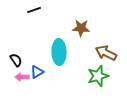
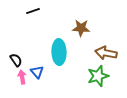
black line: moved 1 px left, 1 px down
brown arrow: rotated 15 degrees counterclockwise
blue triangle: rotated 40 degrees counterclockwise
pink arrow: rotated 80 degrees clockwise
